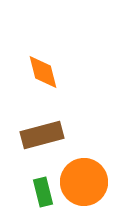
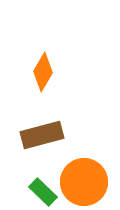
orange diamond: rotated 45 degrees clockwise
green rectangle: rotated 32 degrees counterclockwise
